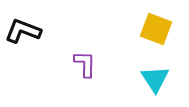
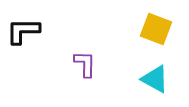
black L-shape: rotated 21 degrees counterclockwise
cyan triangle: rotated 28 degrees counterclockwise
